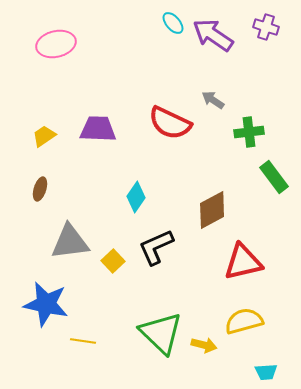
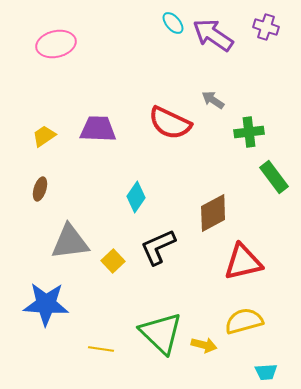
brown diamond: moved 1 px right, 3 px down
black L-shape: moved 2 px right
blue star: rotated 9 degrees counterclockwise
yellow line: moved 18 px right, 8 px down
